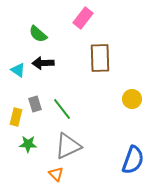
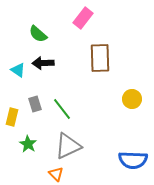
yellow rectangle: moved 4 px left
green star: rotated 30 degrees clockwise
blue semicircle: rotated 72 degrees clockwise
